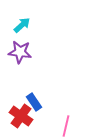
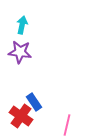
cyan arrow: rotated 36 degrees counterclockwise
pink line: moved 1 px right, 1 px up
